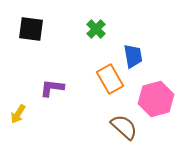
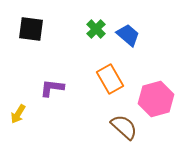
blue trapezoid: moved 5 px left, 21 px up; rotated 40 degrees counterclockwise
